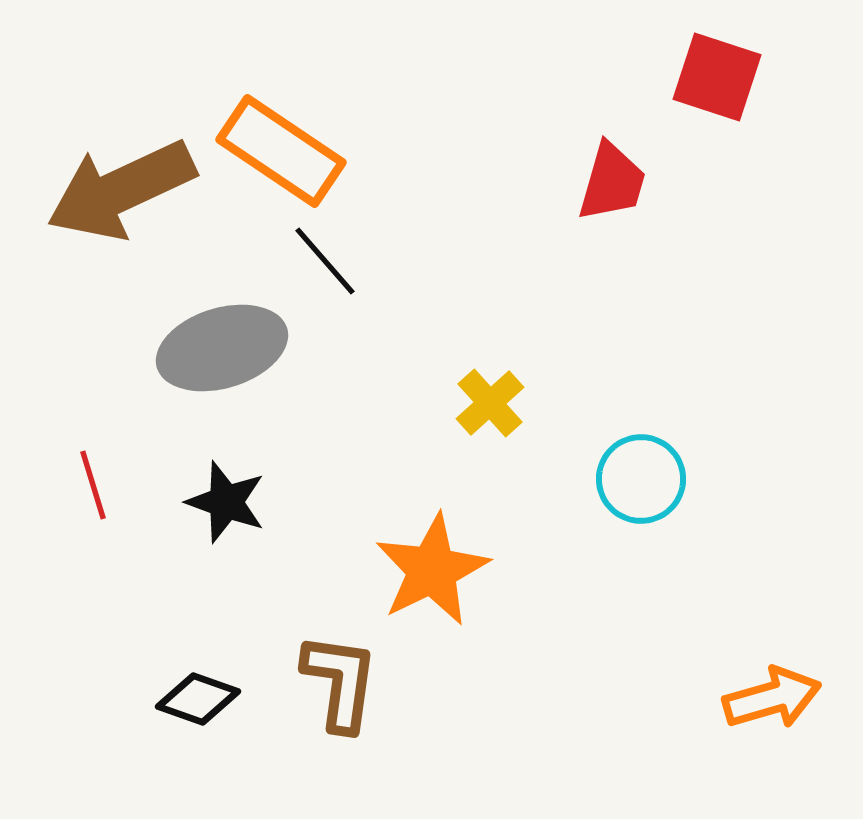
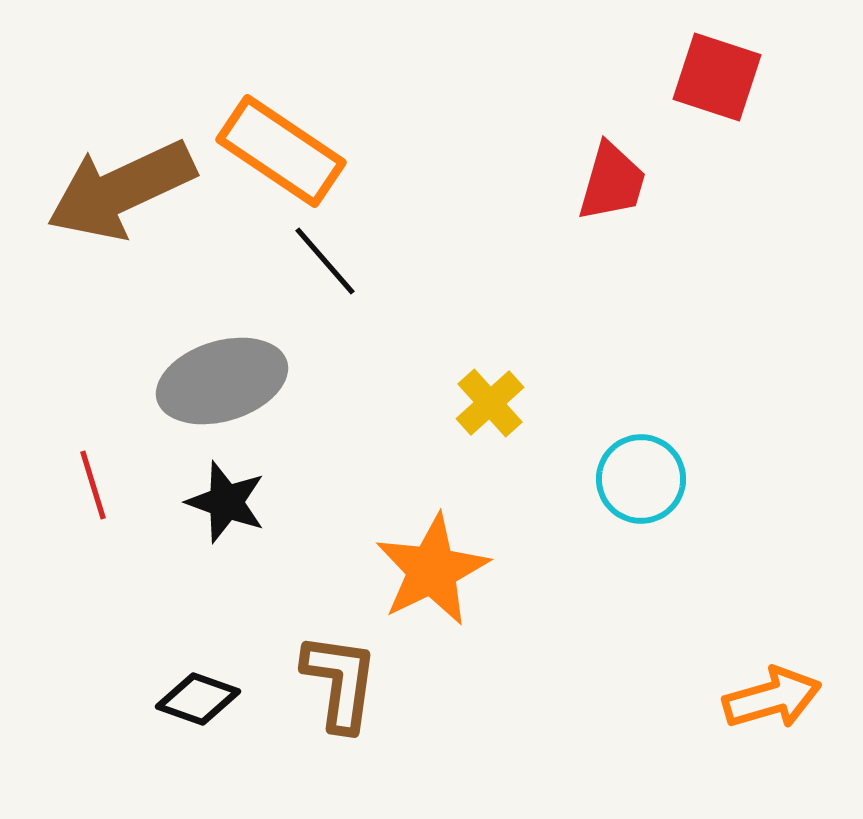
gray ellipse: moved 33 px down
